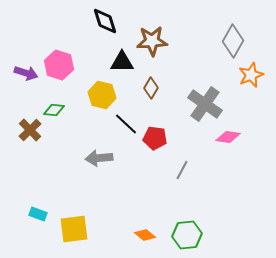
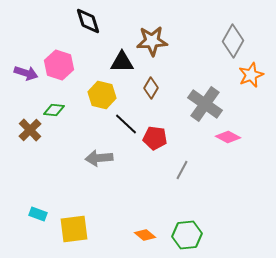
black diamond: moved 17 px left
pink diamond: rotated 20 degrees clockwise
